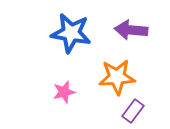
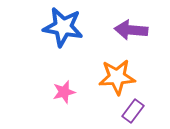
blue star: moved 8 px left, 6 px up
